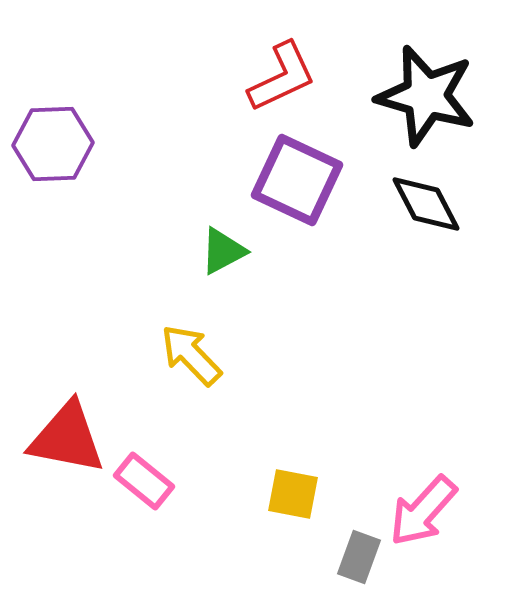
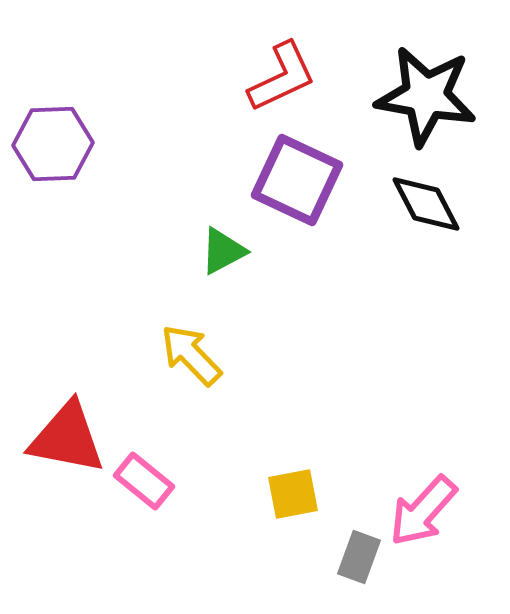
black star: rotated 6 degrees counterclockwise
yellow square: rotated 22 degrees counterclockwise
